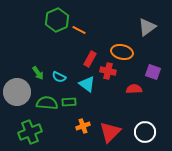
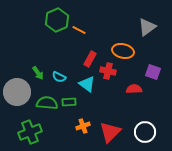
orange ellipse: moved 1 px right, 1 px up
